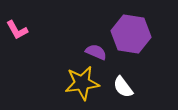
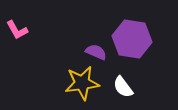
purple hexagon: moved 1 px right, 5 px down
